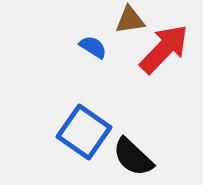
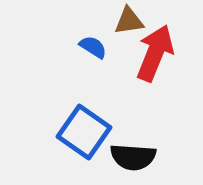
brown triangle: moved 1 px left, 1 px down
red arrow: moved 9 px left, 4 px down; rotated 22 degrees counterclockwise
black semicircle: rotated 39 degrees counterclockwise
